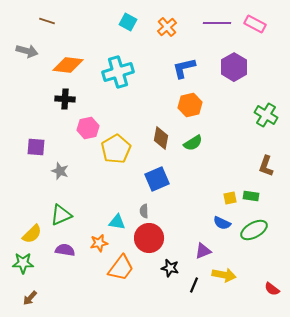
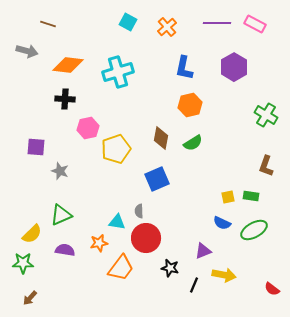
brown line: moved 1 px right, 3 px down
blue L-shape: rotated 65 degrees counterclockwise
yellow pentagon: rotated 12 degrees clockwise
yellow square: moved 2 px left, 1 px up
gray semicircle: moved 5 px left
red circle: moved 3 px left
